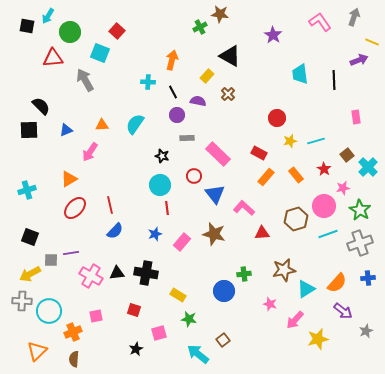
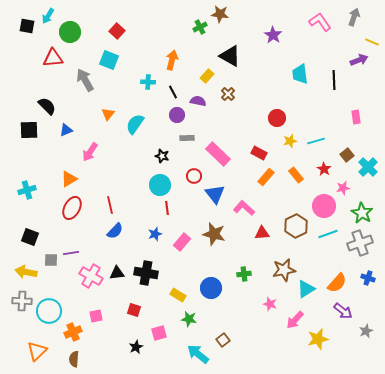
cyan square at (100, 53): moved 9 px right, 7 px down
black semicircle at (41, 106): moved 6 px right
orange triangle at (102, 125): moved 6 px right, 11 px up; rotated 48 degrees counterclockwise
red ellipse at (75, 208): moved 3 px left; rotated 15 degrees counterclockwise
green star at (360, 210): moved 2 px right, 3 px down
brown hexagon at (296, 219): moved 7 px down; rotated 10 degrees counterclockwise
yellow arrow at (30, 274): moved 4 px left, 2 px up; rotated 40 degrees clockwise
blue cross at (368, 278): rotated 24 degrees clockwise
blue circle at (224, 291): moved 13 px left, 3 px up
black star at (136, 349): moved 2 px up
